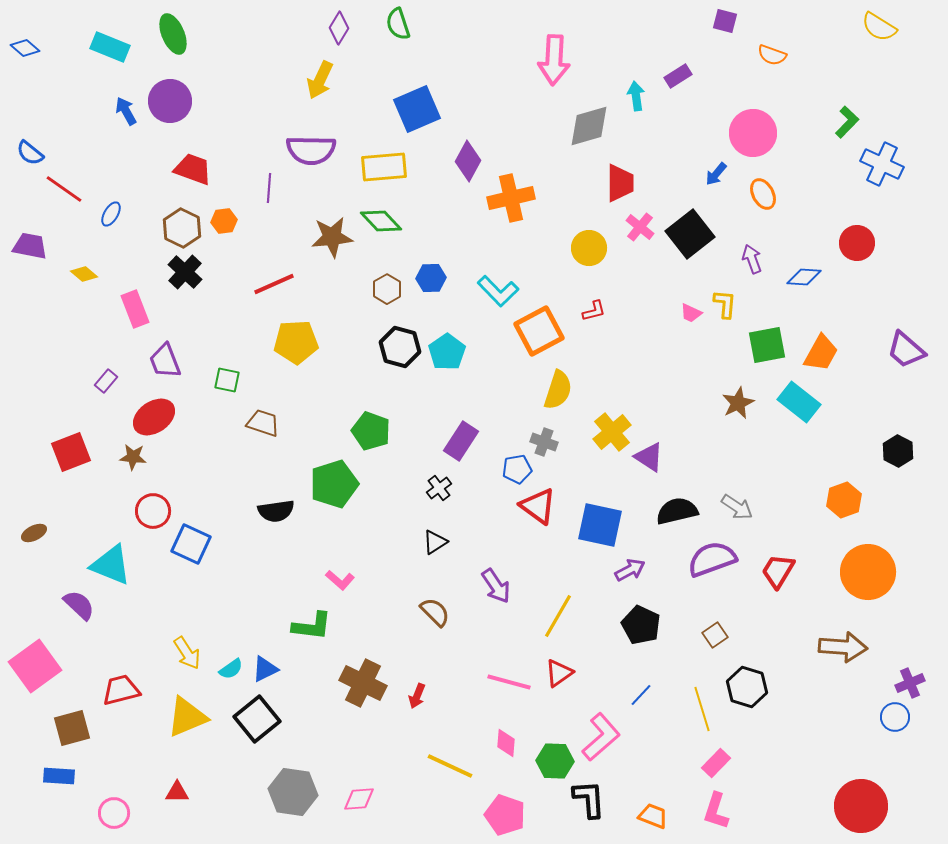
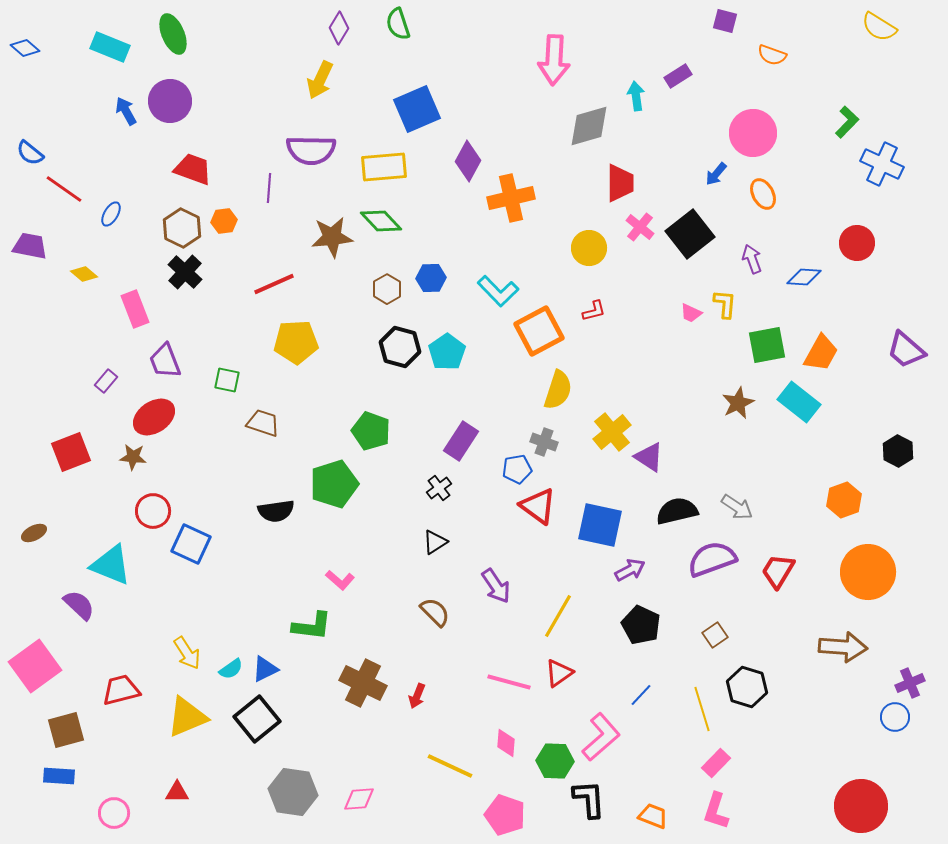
brown square at (72, 728): moved 6 px left, 2 px down
